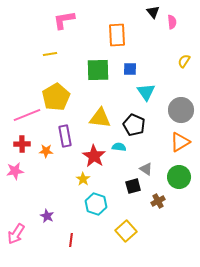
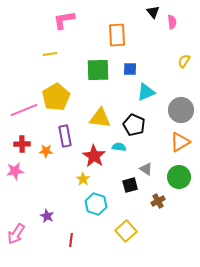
cyan triangle: rotated 42 degrees clockwise
pink line: moved 3 px left, 5 px up
black square: moved 3 px left, 1 px up
